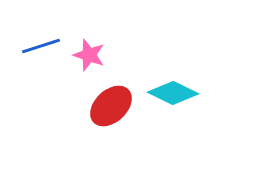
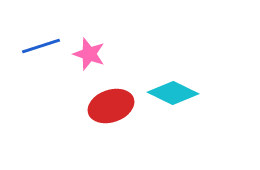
pink star: moved 1 px up
red ellipse: rotated 24 degrees clockwise
